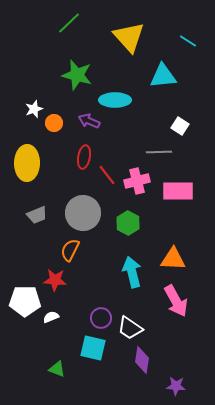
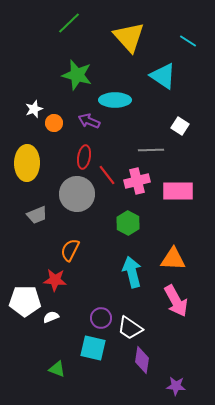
cyan triangle: rotated 40 degrees clockwise
gray line: moved 8 px left, 2 px up
gray circle: moved 6 px left, 19 px up
